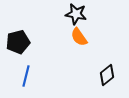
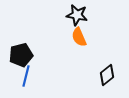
black star: moved 1 px right, 1 px down
orange semicircle: rotated 12 degrees clockwise
black pentagon: moved 3 px right, 13 px down
